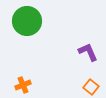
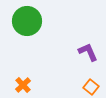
orange cross: rotated 21 degrees counterclockwise
